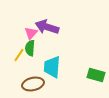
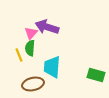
yellow line: rotated 56 degrees counterclockwise
